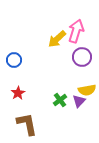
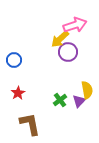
pink arrow: moved 1 px left, 6 px up; rotated 55 degrees clockwise
yellow arrow: moved 3 px right
purple circle: moved 14 px left, 5 px up
yellow semicircle: rotated 90 degrees counterclockwise
brown L-shape: moved 3 px right
